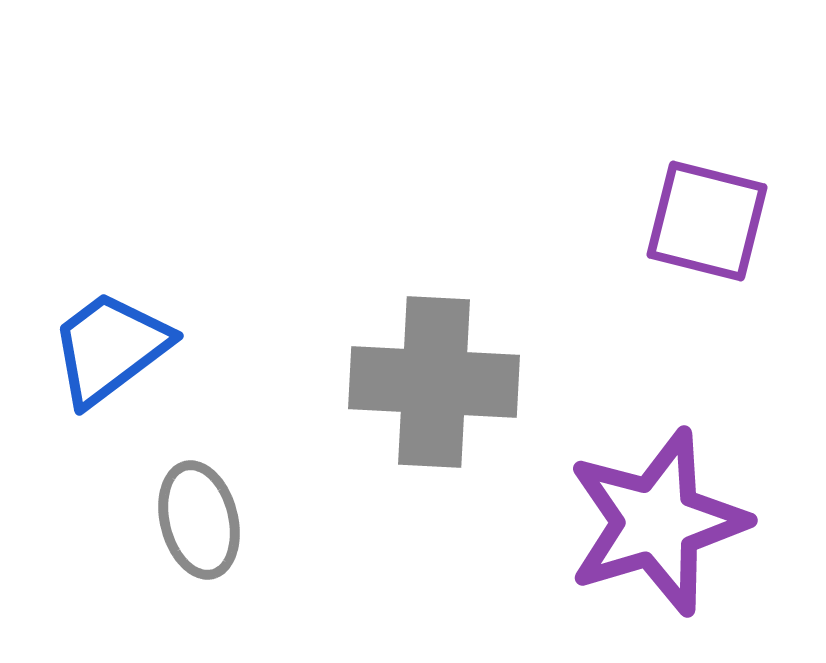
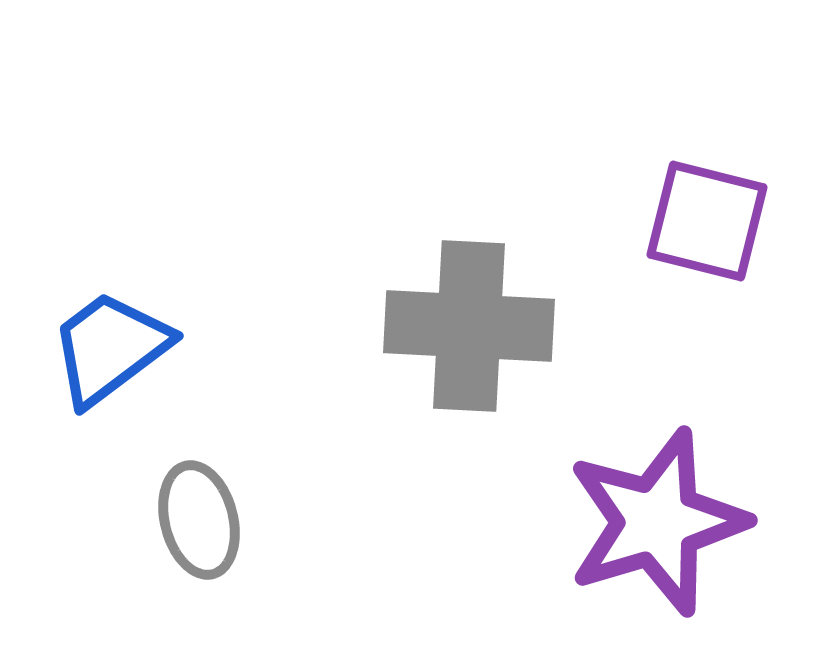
gray cross: moved 35 px right, 56 px up
